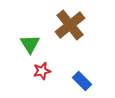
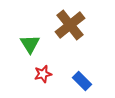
red star: moved 1 px right, 3 px down
